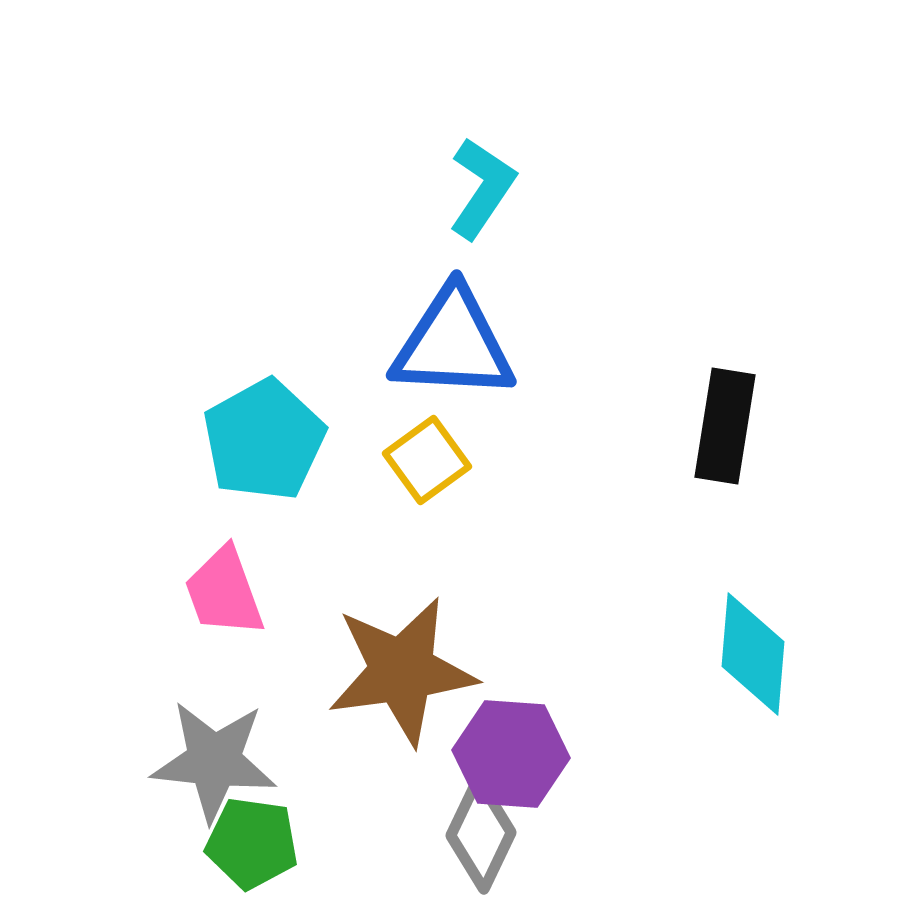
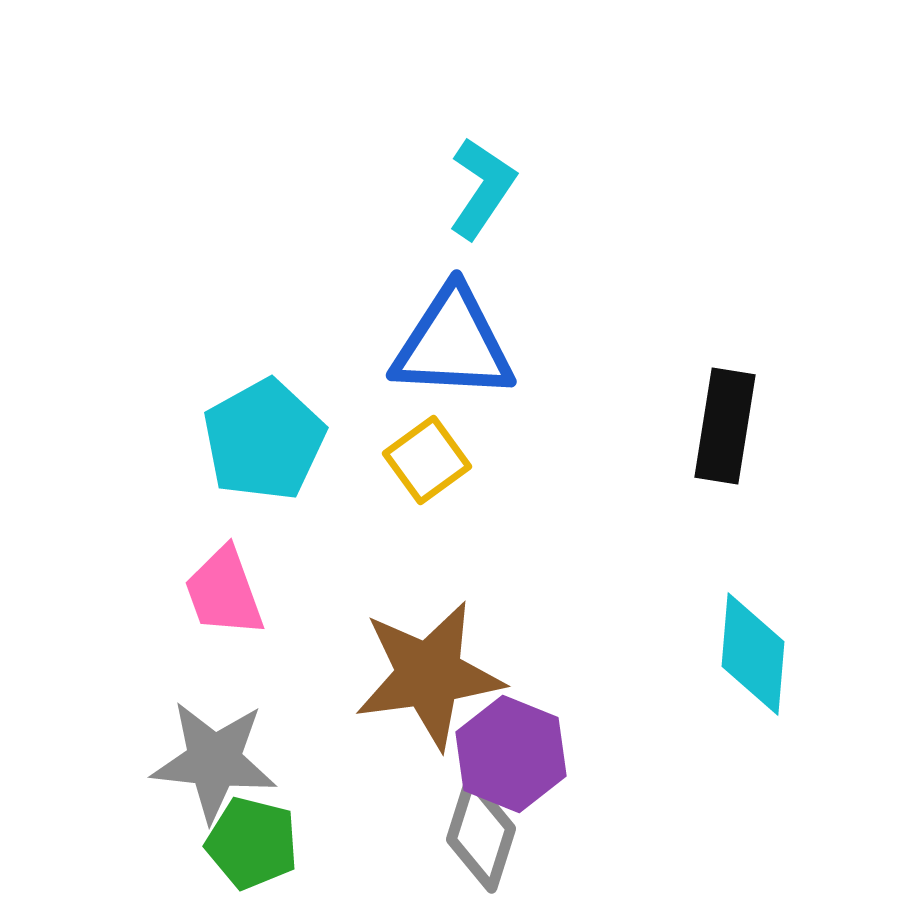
brown star: moved 27 px right, 4 px down
purple hexagon: rotated 18 degrees clockwise
gray diamond: rotated 8 degrees counterclockwise
green pentagon: rotated 6 degrees clockwise
